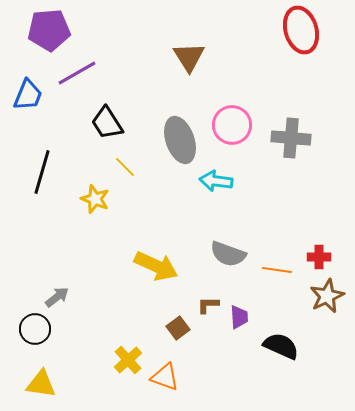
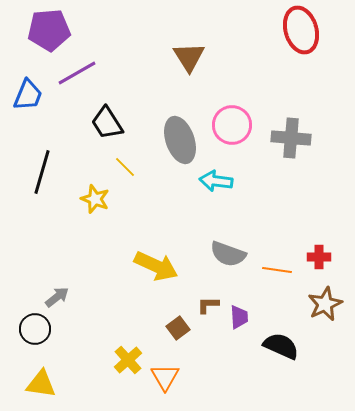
brown star: moved 2 px left, 8 px down
orange triangle: rotated 40 degrees clockwise
